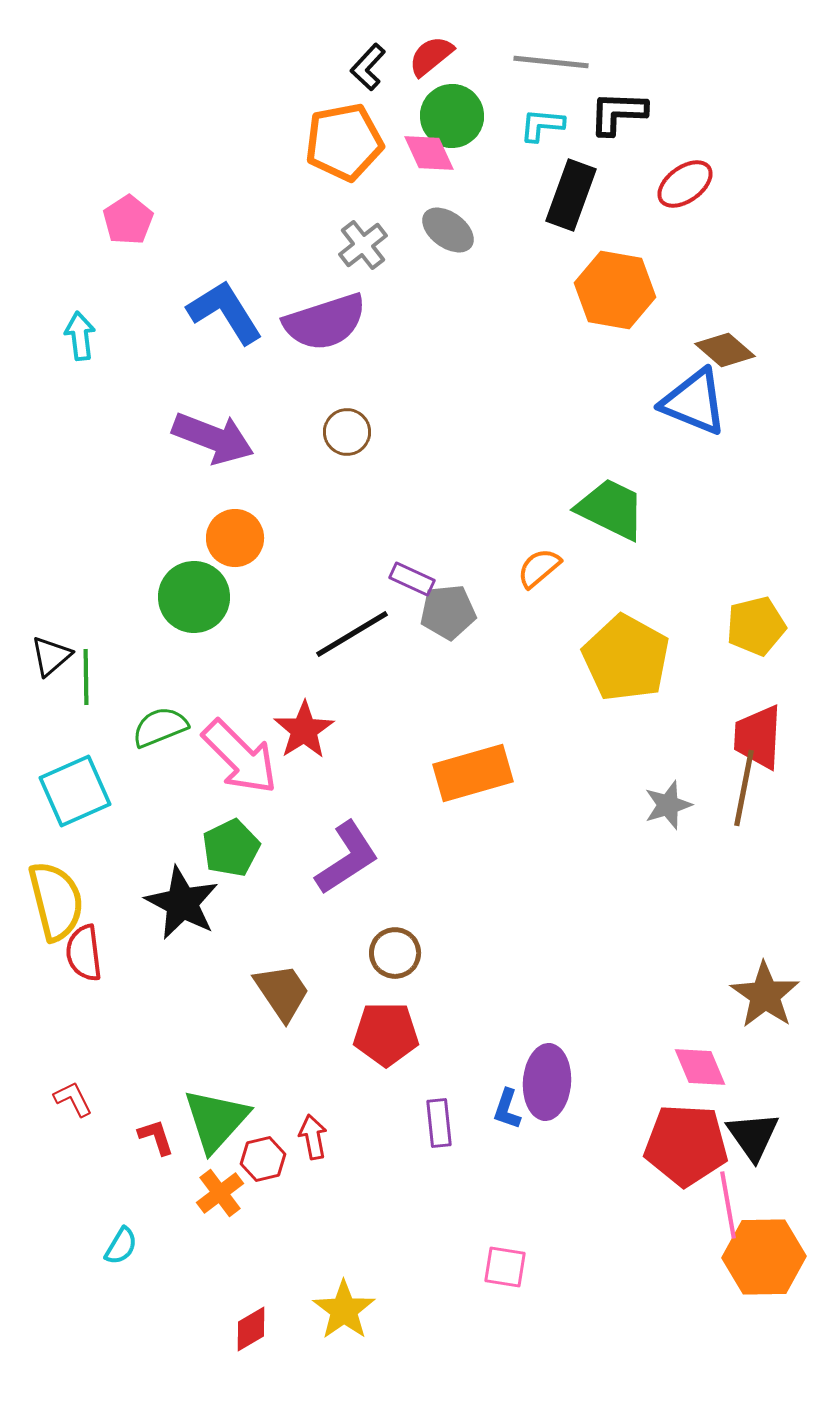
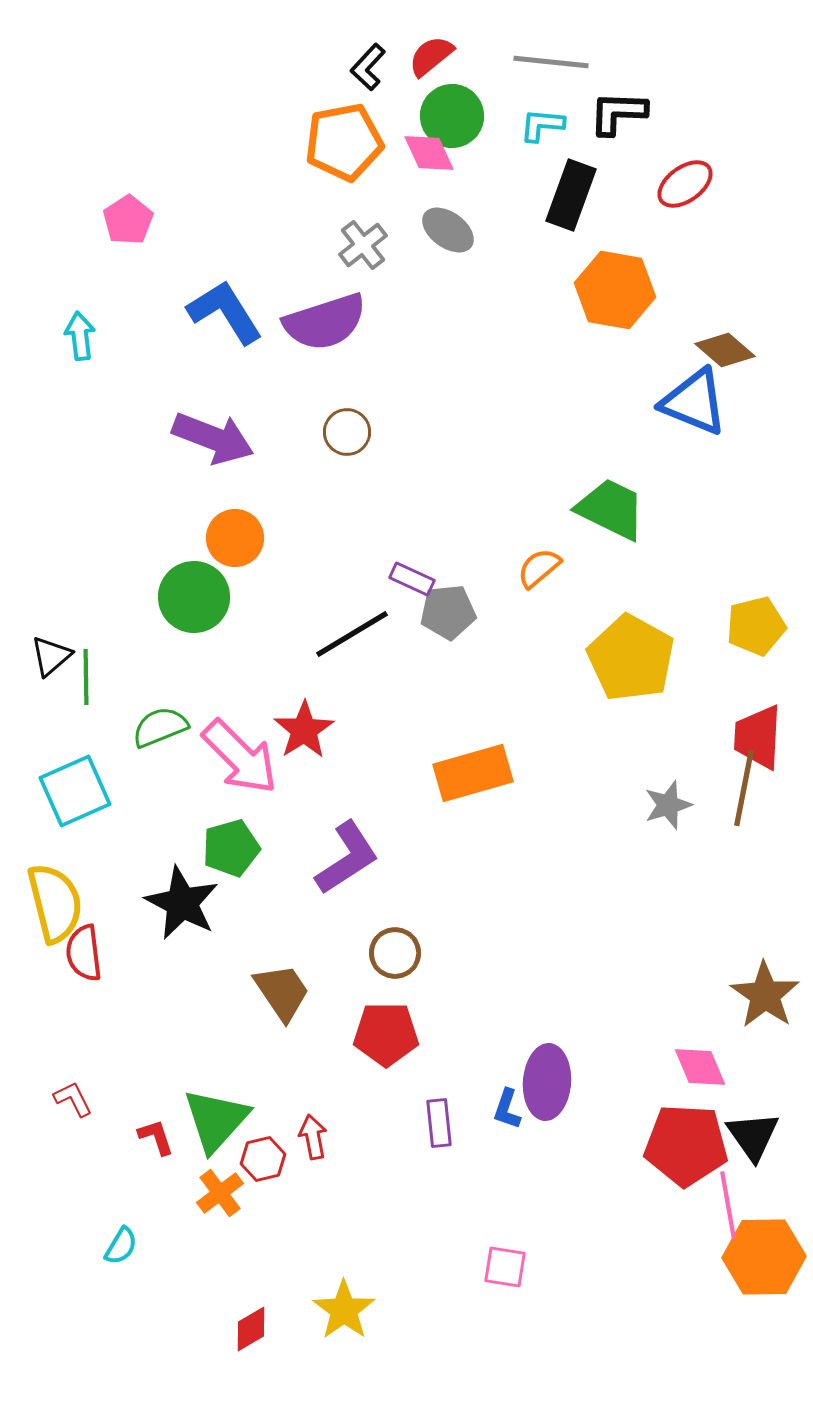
yellow pentagon at (626, 658): moved 5 px right
green pentagon at (231, 848): rotated 10 degrees clockwise
yellow semicircle at (56, 901): moved 1 px left, 2 px down
